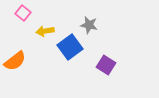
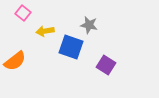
blue square: moved 1 px right; rotated 35 degrees counterclockwise
